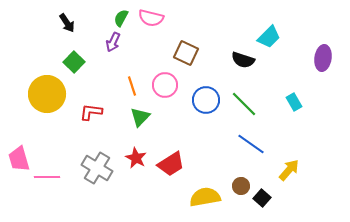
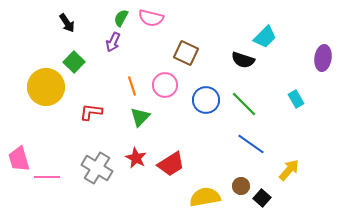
cyan trapezoid: moved 4 px left
yellow circle: moved 1 px left, 7 px up
cyan rectangle: moved 2 px right, 3 px up
